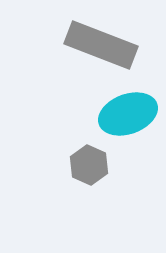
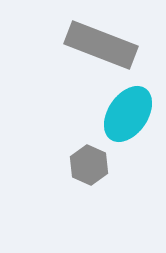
cyan ellipse: rotated 36 degrees counterclockwise
